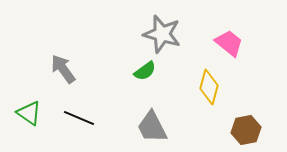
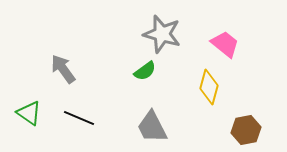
pink trapezoid: moved 4 px left, 1 px down
